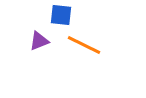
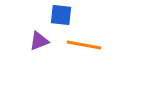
orange line: rotated 16 degrees counterclockwise
